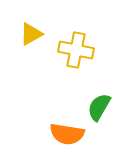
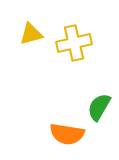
yellow triangle: rotated 15 degrees clockwise
yellow cross: moved 2 px left, 7 px up; rotated 24 degrees counterclockwise
